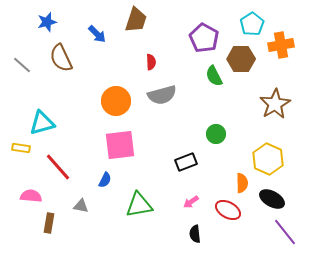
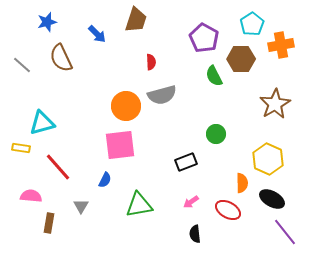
orange circle: moved 10 px right, 5 px down
gray triangle: rotated 49 degrees clockwise
